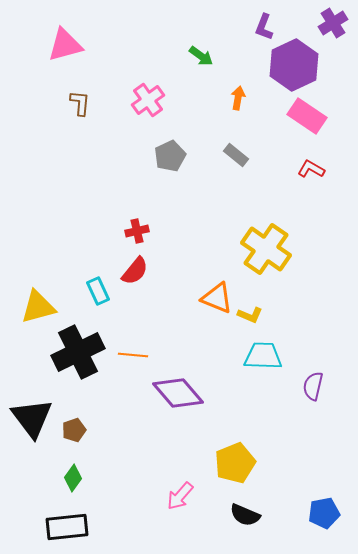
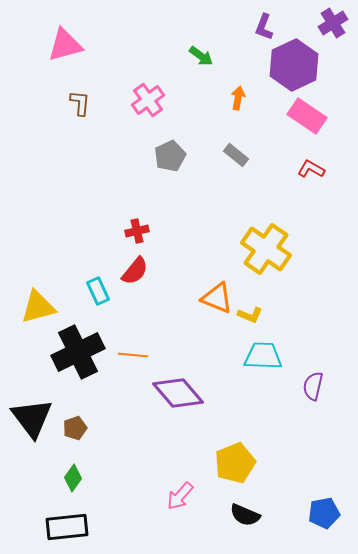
brown pentagon: moved 1 px right, 2 px up
